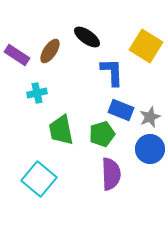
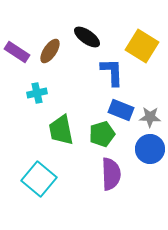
yellow square: moved 4 px left
purple rectangle: moved 3 px up
gray star: rotated 25 degrees clockwise
